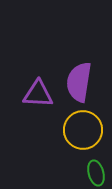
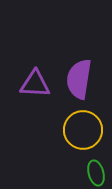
purple semicircle: moved 3 px up
purple triangle: moved 3 px left, 10 px up
